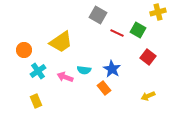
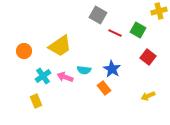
yellow cross: moved 1 px right, 1 px up
red line: moved 2 px left
yellow trapezoid: moved 1 px left, 4 px down
orange circle: moved 1 px down
cyan cross: moved 5 px right, 5 px down
